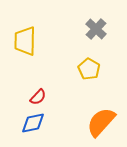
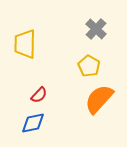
yellow trapezoid: moved 3 px down
yellow pentagon: moved 3 px up
red semicircle: moved 1 px right, 2 px up
orange semicircle: moved 2 px left, 23 px up
